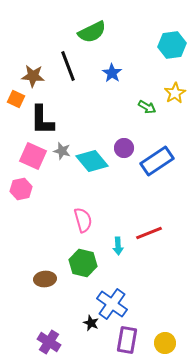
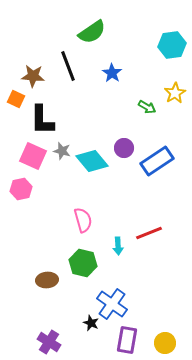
green semicircle: rotated 8 degrees counterclockwise
brown ellipse: moved 2 px right, 1 px down
